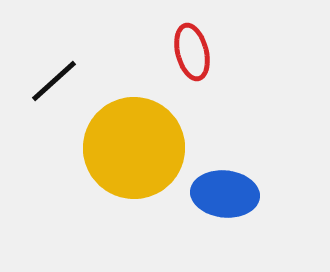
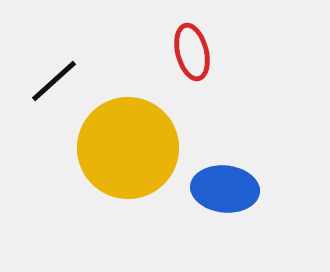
yellow circle: moved 6 px left
blue ellipse: moved 5 px up
